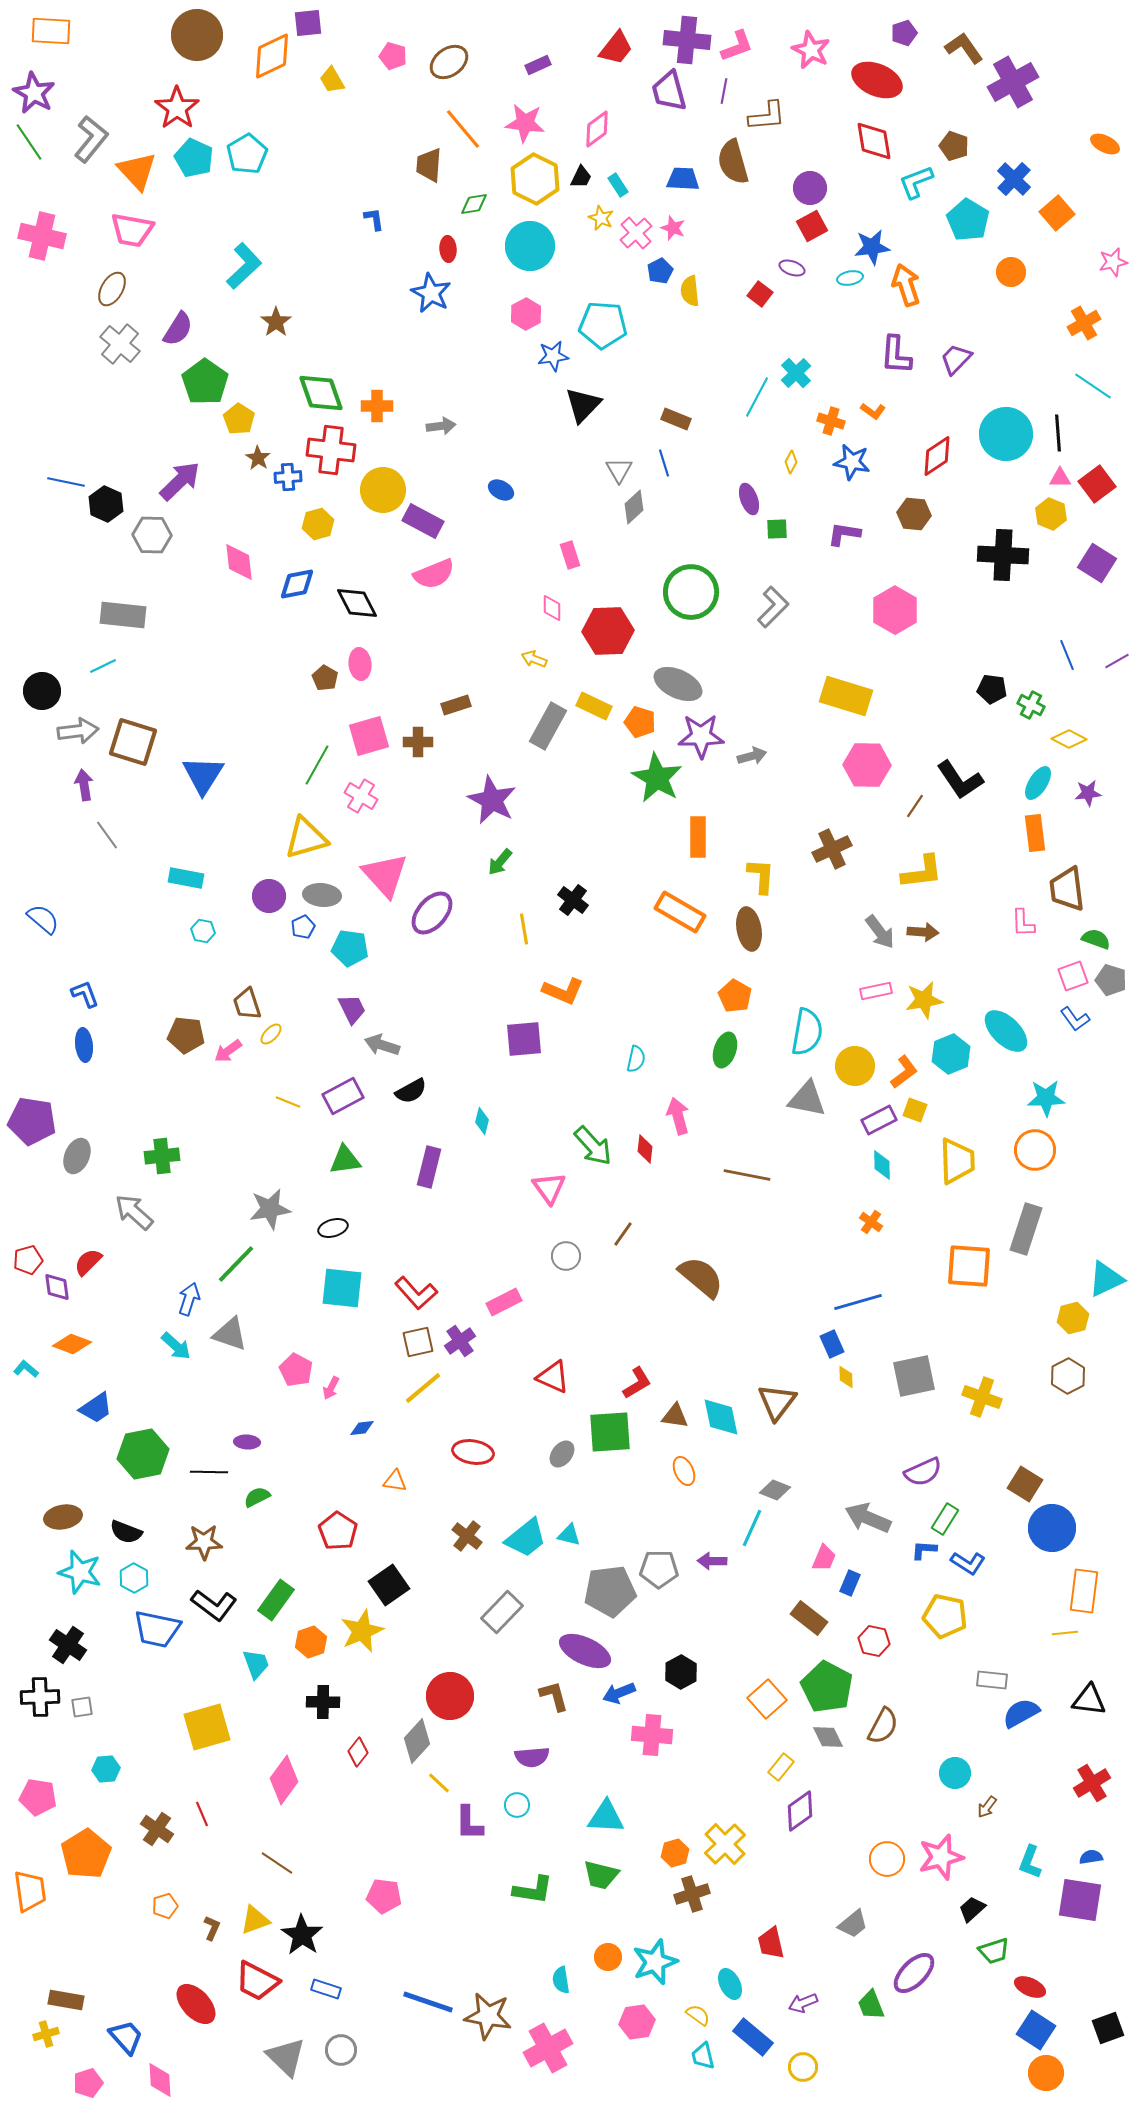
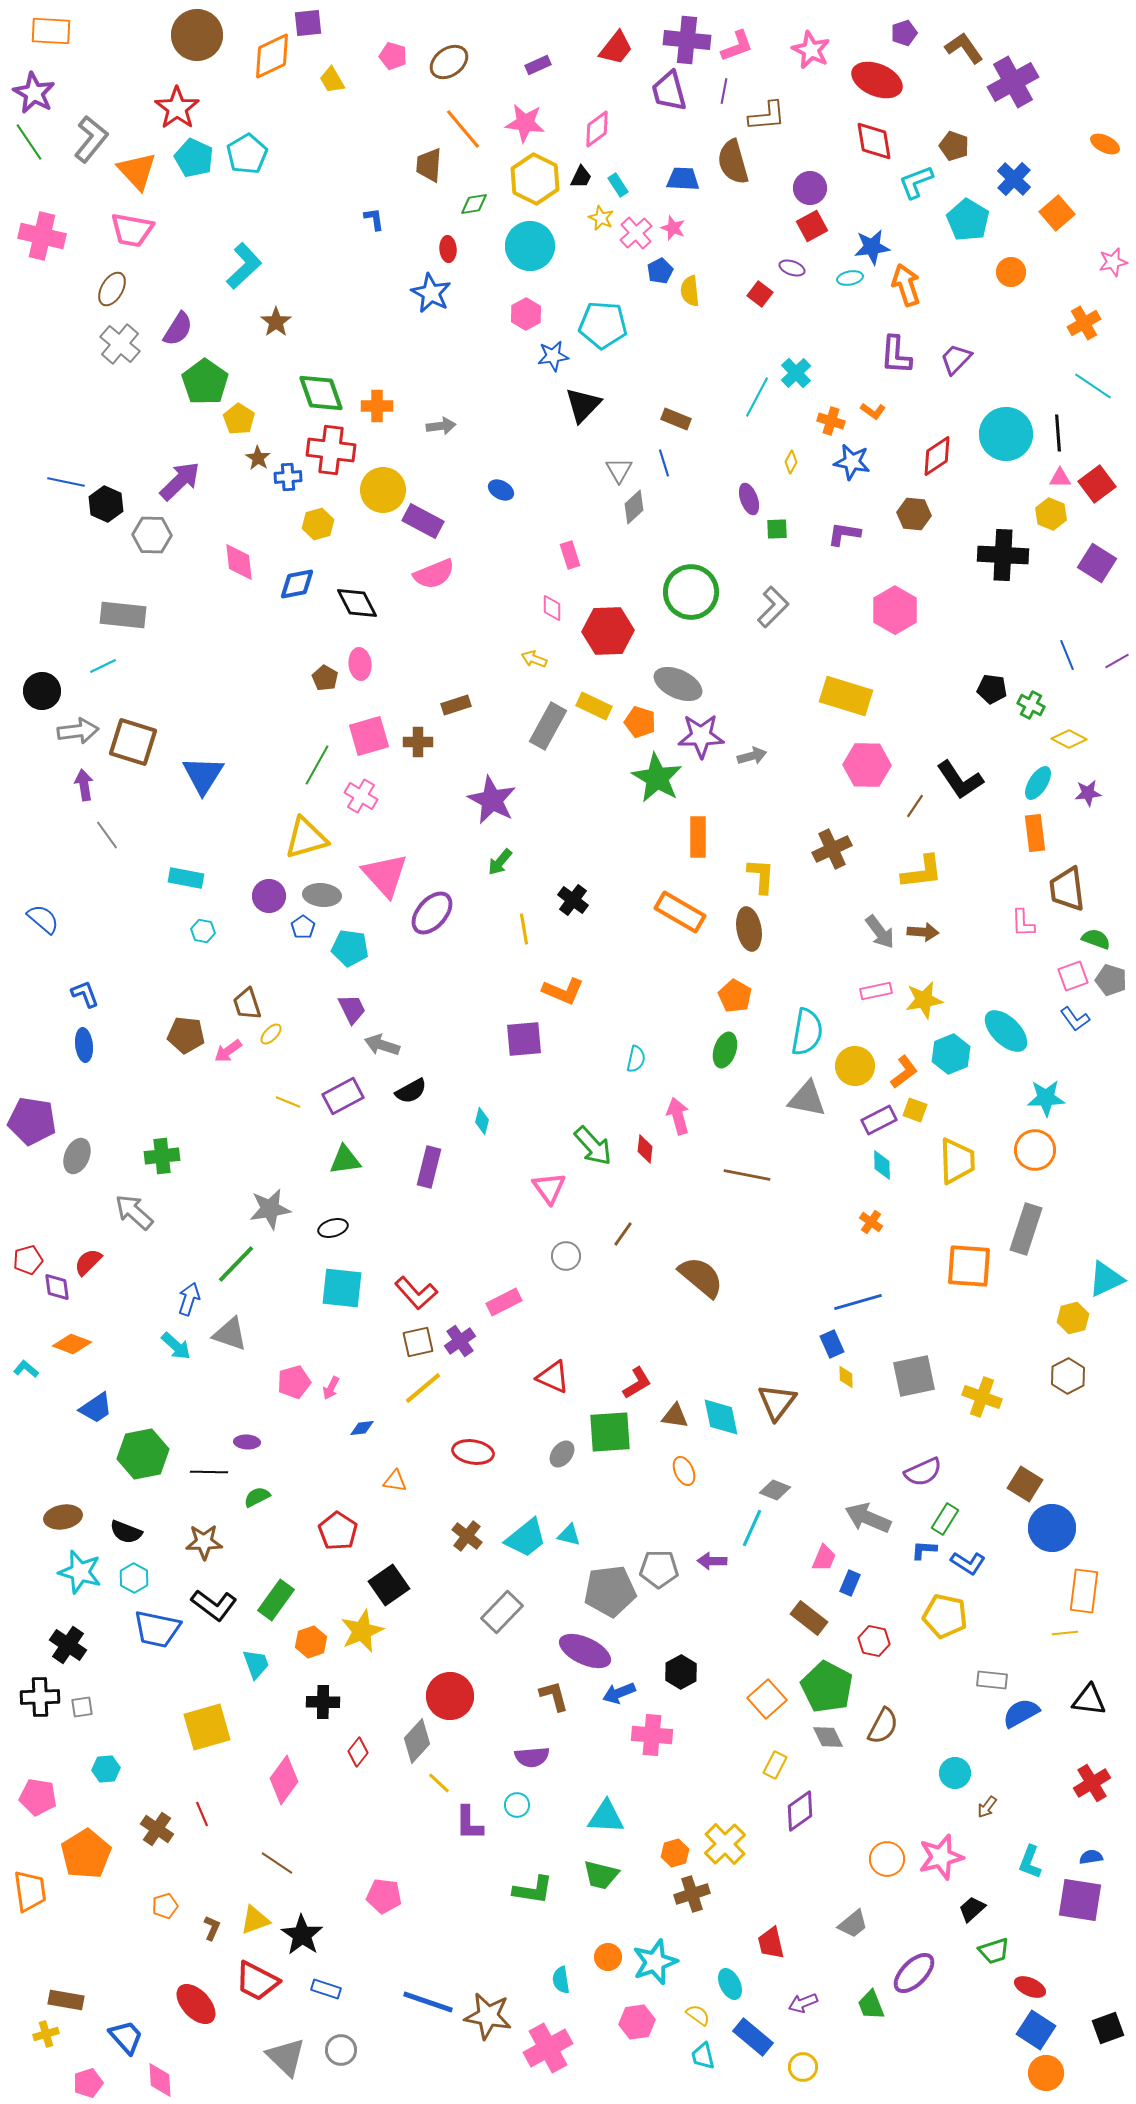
blue pentagon at (303, 927): rotated 10 degrees counterclockwise
pink pentagon at (296, 1370): moved 2 px left, 12 px down; rotated 28 degrees clockwise
yellow rectangle at (781, 1767): moved 6 px left, 2 px up; rotated 12 degrees counterclockwise
